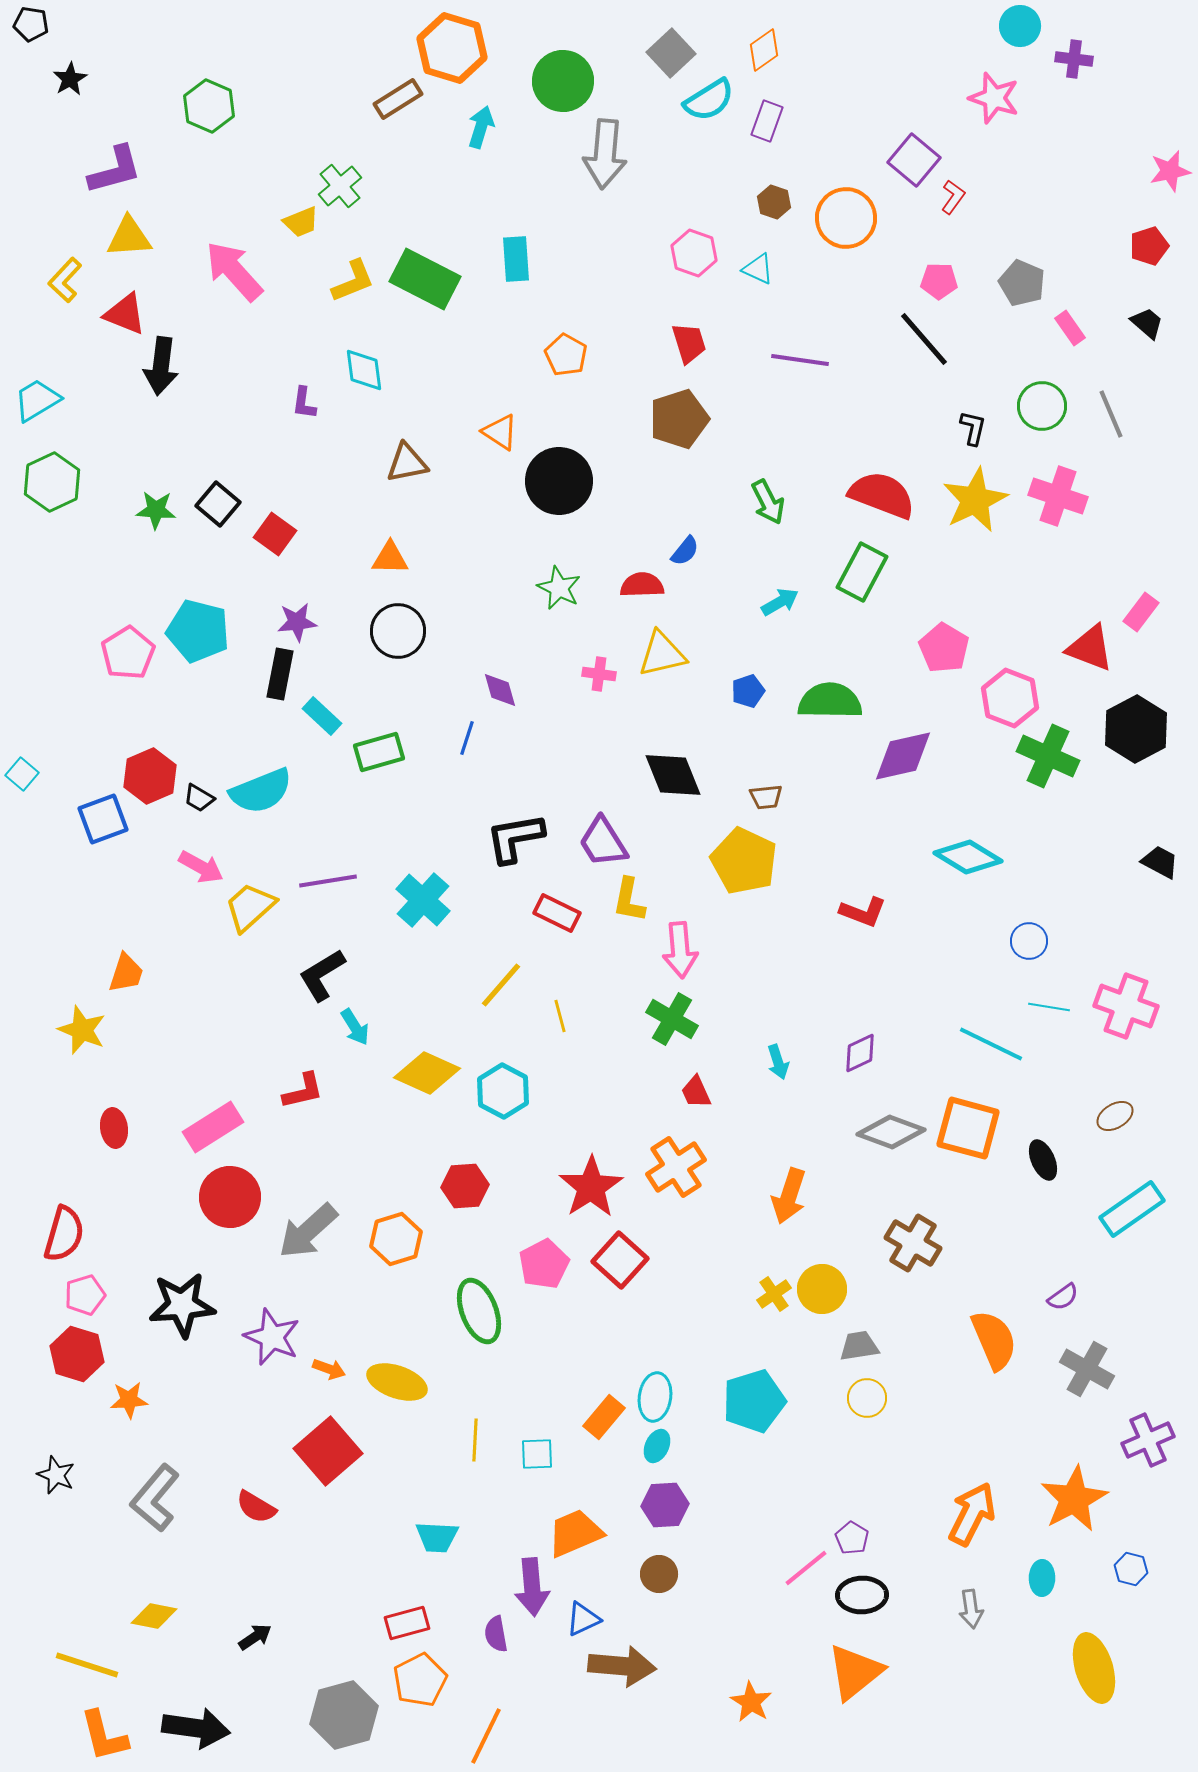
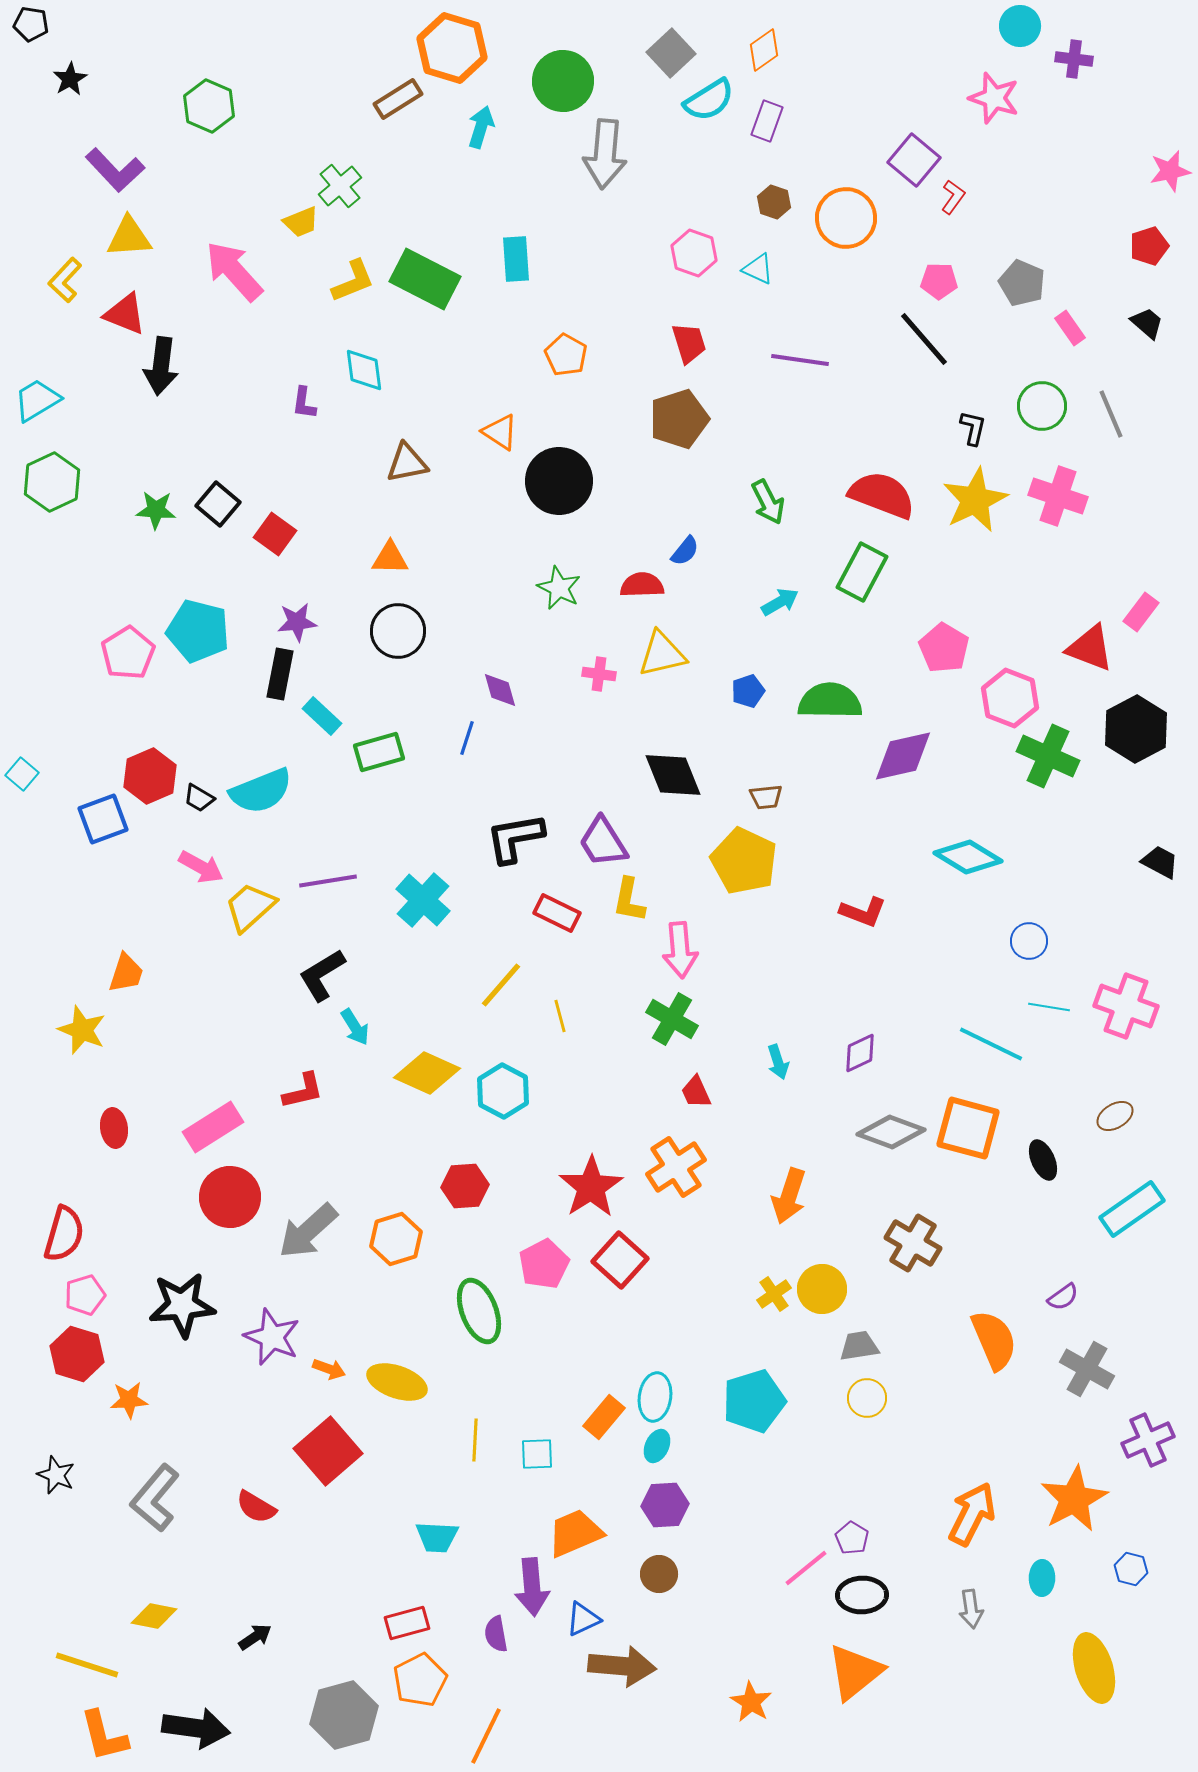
purple L-shape at (115, 170): rotated 62 degrees clockwise
